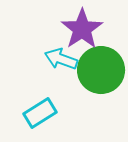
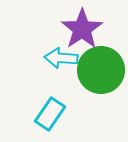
cyan arrow: moved 1 px up; rotated 16 degrees counterclockwise
cyan rectangle: moved 10 px right, 1 px down; rotated 24 degrees counterclockwise
